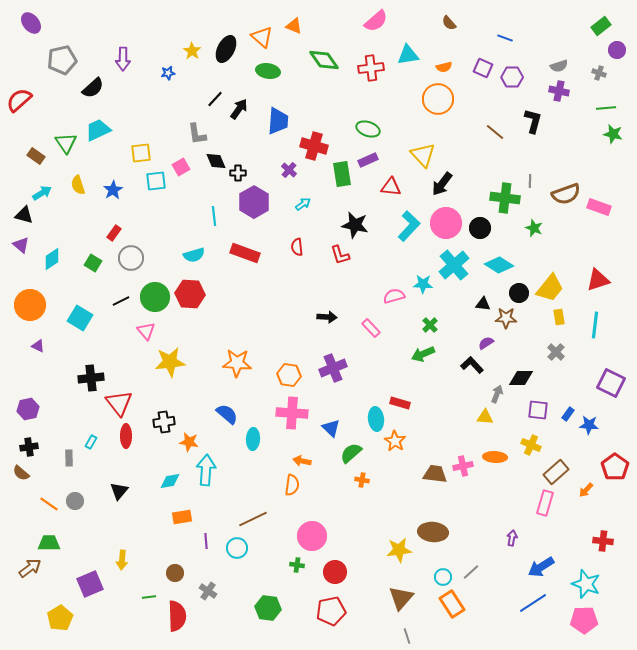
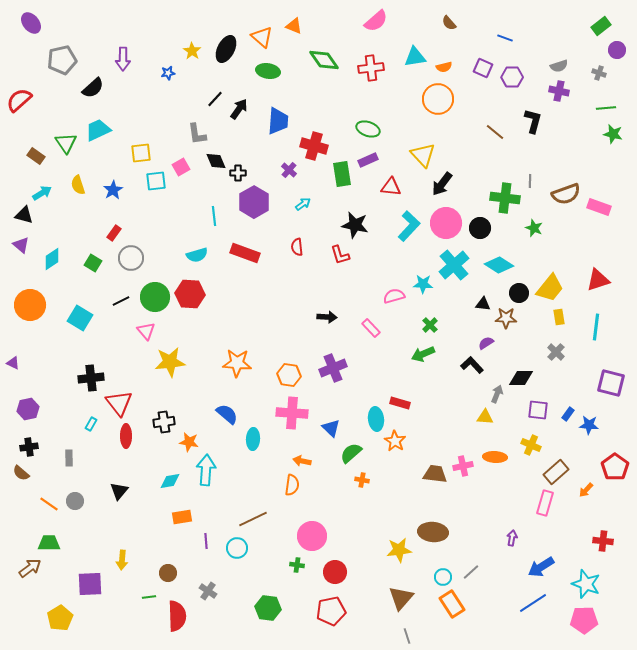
cyan triangle at (408, 55): moved 7 px right, 2 px down
cyan semicircle at (194, 255): moved 3 px right
cyan line at (595, 325): moved 1 px right, 2 px down
purple triangle at (38, 346): moved 25 px left, 17 px down
purple square at (611, 383): rotated 12 degrees counterclockwise
cyan rectangle at (91, 442): moved 18 px up
brown circle at (175, 573): moved 7 px left
purple square at (90, 584): rotated 20 degrees clockwise
